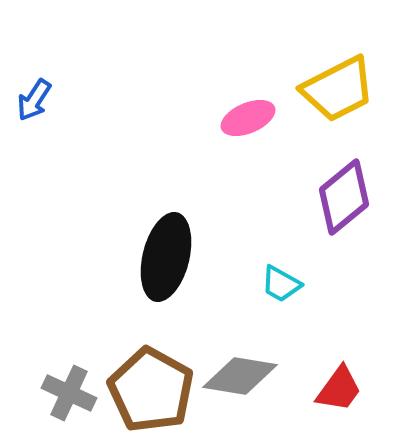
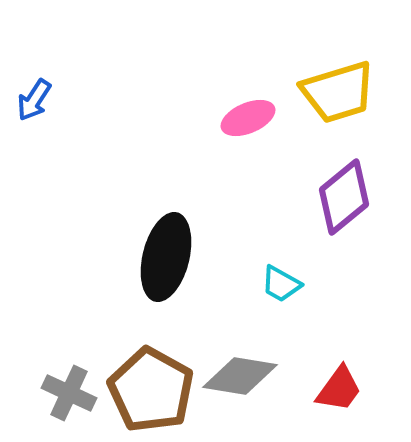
yellow trapezoid: moved 3 px down; rotated 10 degrees clockwise
